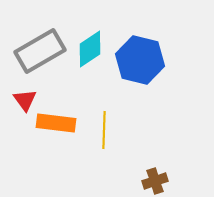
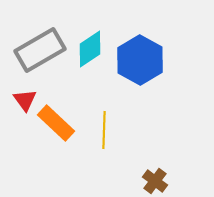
gray rectangle: moved 1 px up
blue hexagon: rotated 15 degrees clockwise
orange rectangle: rotated 36 degrees clockwise
brown cross: rotated 35 degrees counterclockwise
